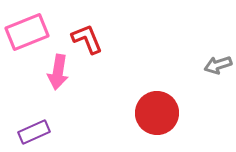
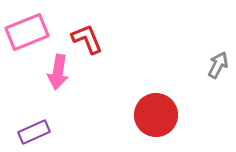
gray arrow: rotated 136 degrees clockwise
red circle: moved 1 px left, 2 px down
